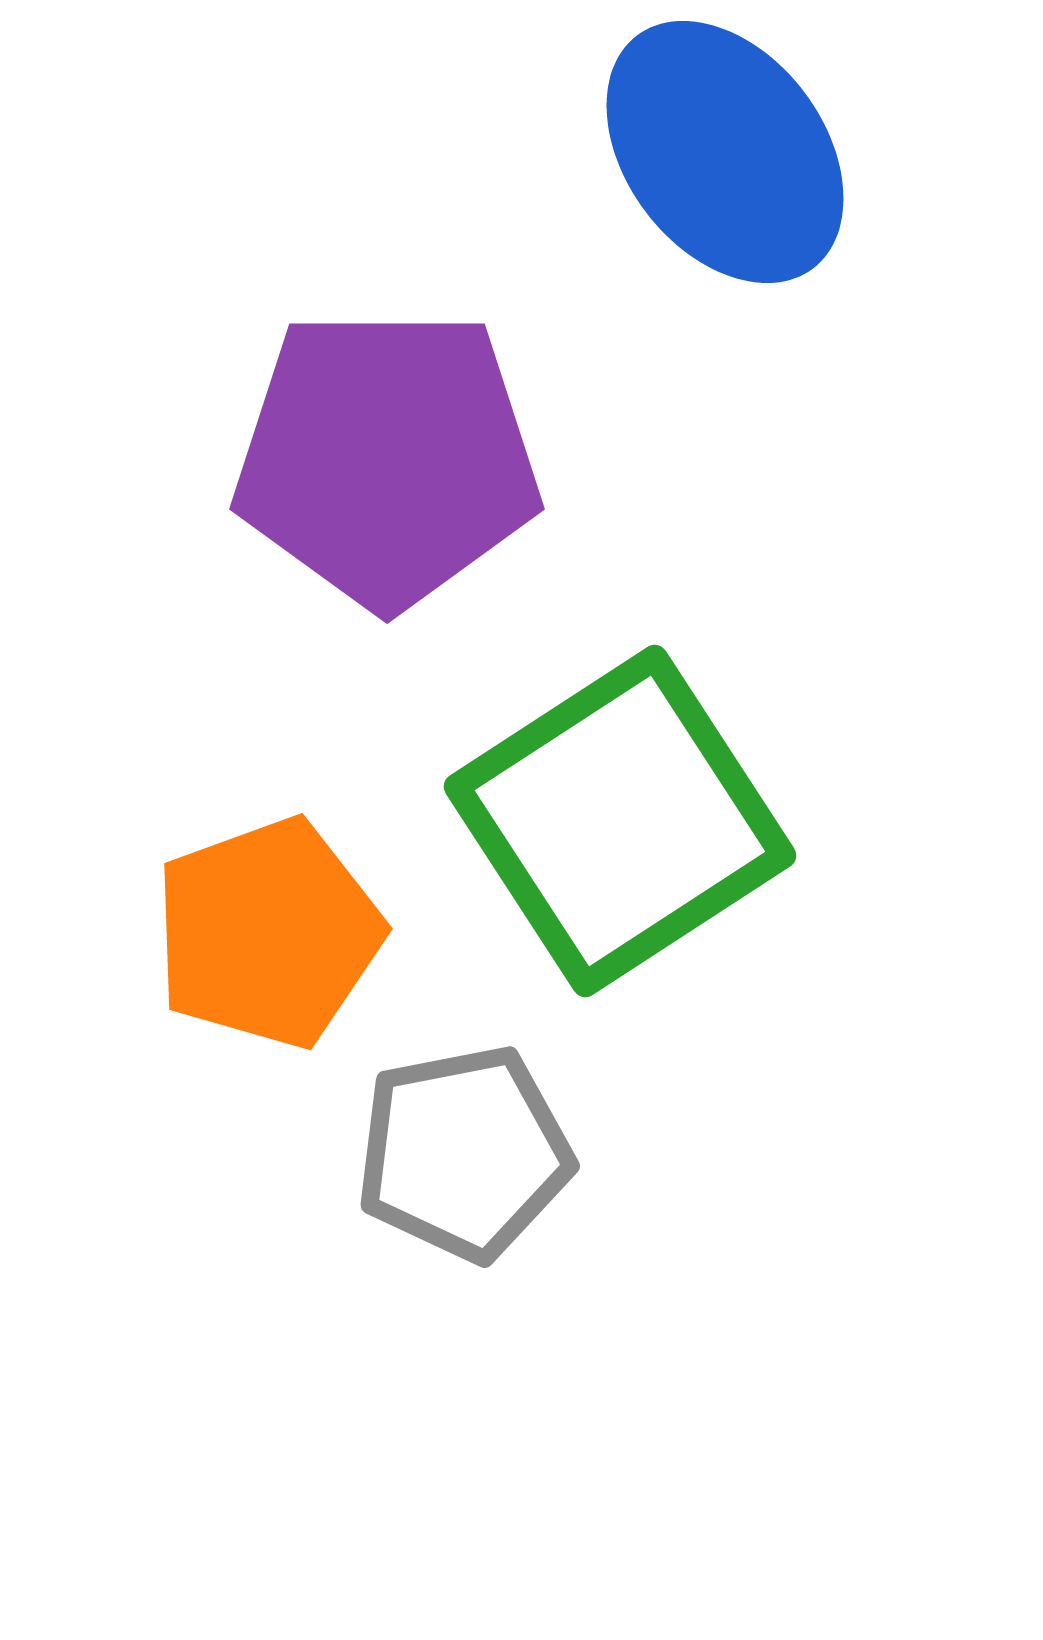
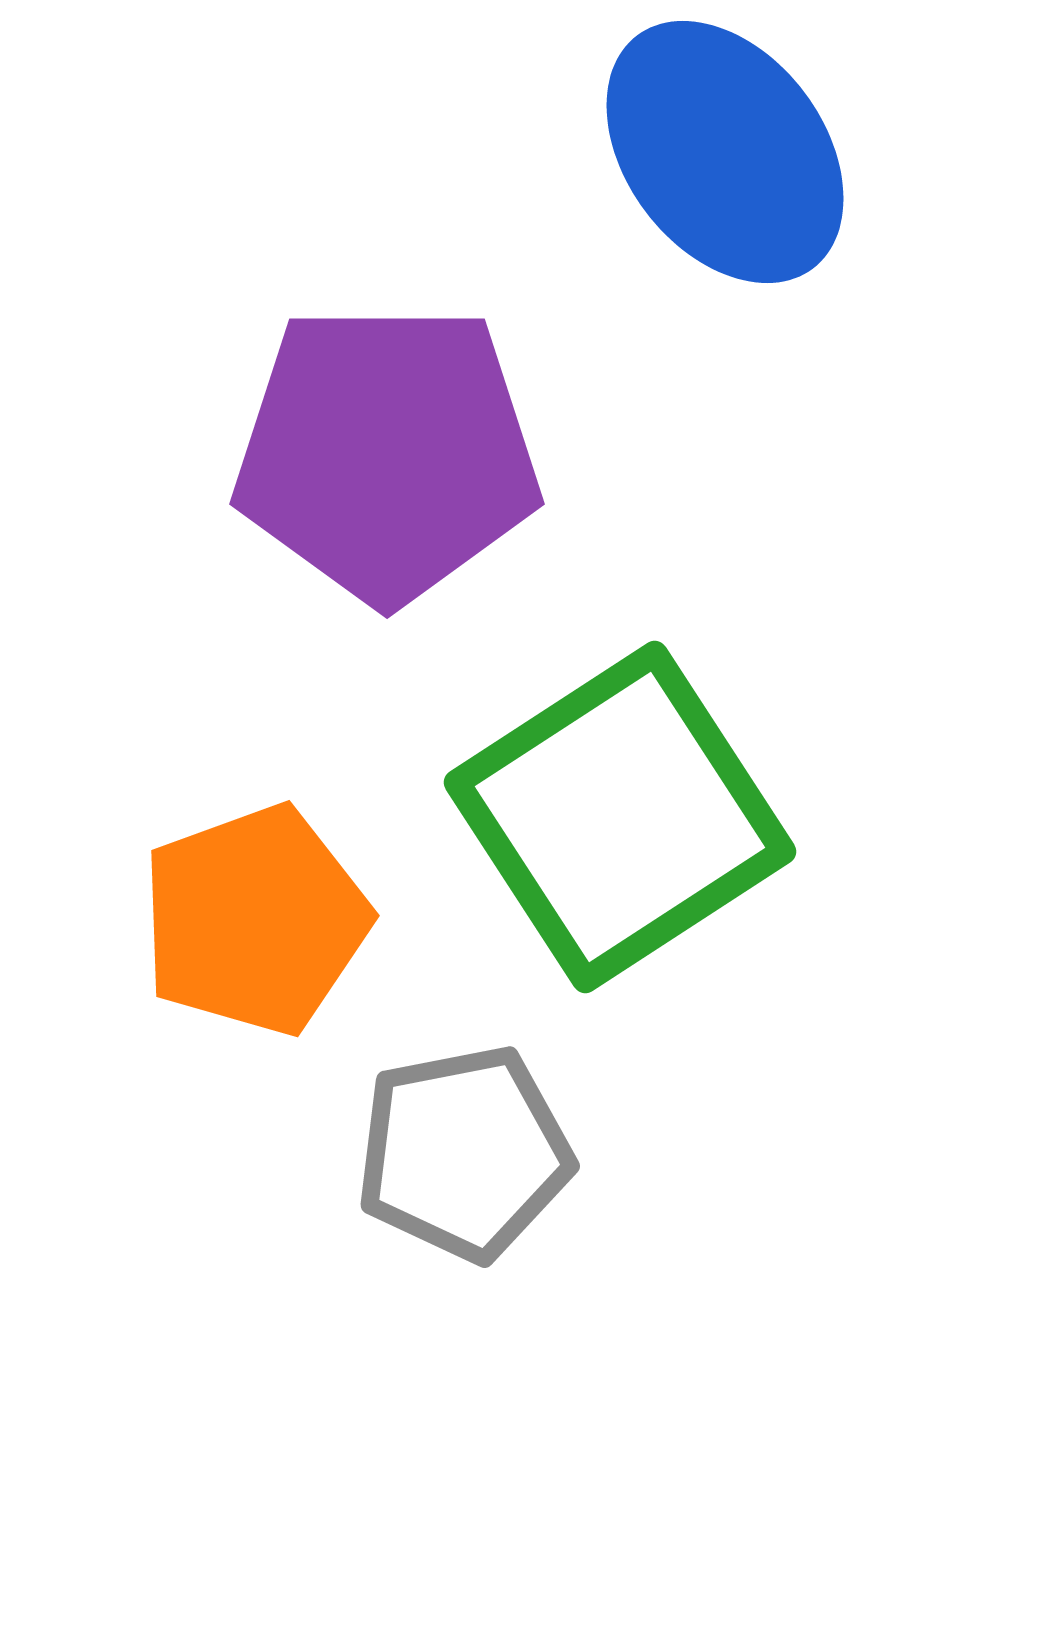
purple pentagon: moved 5 px up
green square: moved 4 px up
orange pentagon: moved 13 px left, 13 px up
